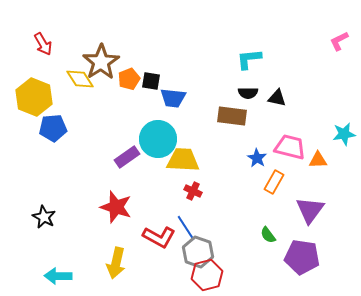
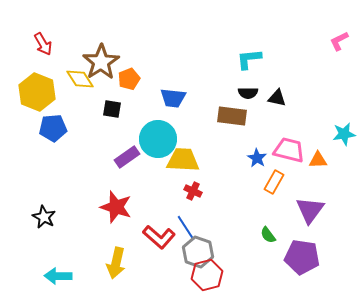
black square: moved 39 px left, 28 px down
yellow hexagon: moved 3 px right, 5 px up
pink trapezoid: moved 1 px left, 3 px down
red L-shape: rotated 12 degrees clockwise
